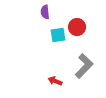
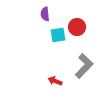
purple semicircle: moved 2 px down
